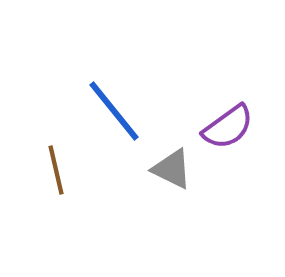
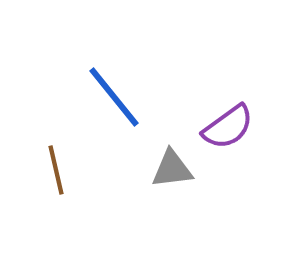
blue line: moved 14 px up
gray triangle: rotated 33 degrees counterclockwise
